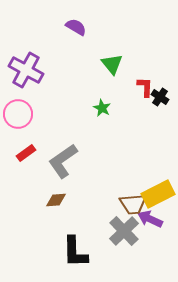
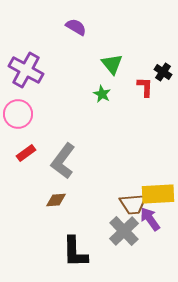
black cross: moved 3 px right, 25 px up
green star: moved 14 px up
gray L-shape: rotated 18 degrees counterclockwise
yellow rectangle: rotated 24 degrees clockwise
purple arrow: rotated 30 degrees clockwise
